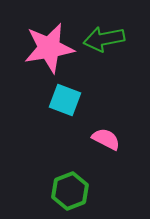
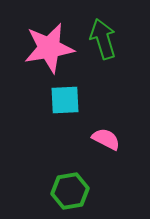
green arrow: moved 1 px left; rotated 84 degrees clockwise
cyan square: rotated 24 degrees counterclockwise
green hexagon: rotated 12 degrees clockwise
